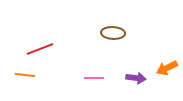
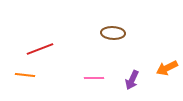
purple arrow: moved 4 px left, 2 px down; rotated 108 degrees clockwise
